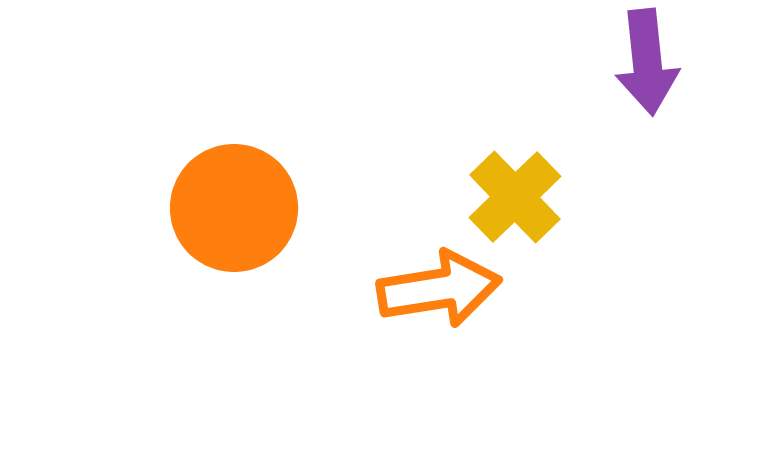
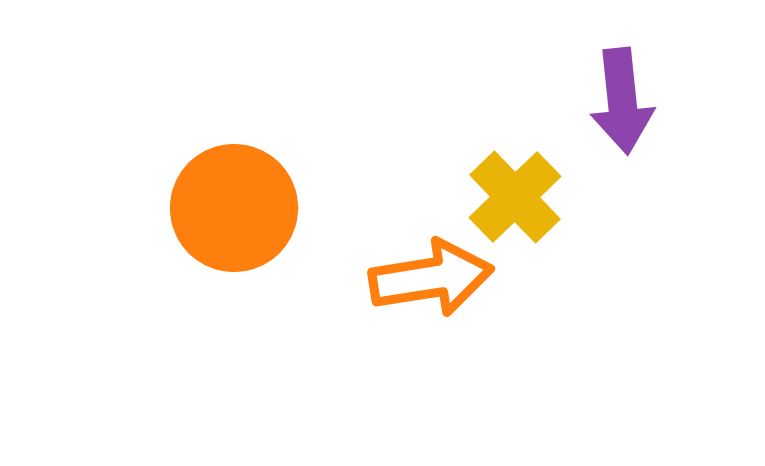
purple arrow: moved 25 px left, 39 px down
orange arrow: moved 8 px left, 11 px up
